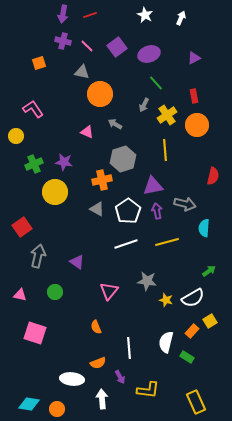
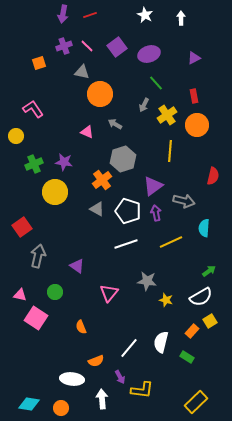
white arrow at (181, 18): rotated 24 degrees counterclockwise
purple cross at (63, 41): moved 1 px right, 5 px down; rotated 35 degrees counterclockwise
yellow line at (165, 150): moved 5 px right, 1 px down; rotated 10 degrees clockwise
orange cross at (102, 180): rotated 24 degrees counterclockwise
purple triangle at (153, 186): rotated 25 degrees counterclockwise
gray arrow at (185, 204): moved 1 px left, 3 px up
white pentagon at (128, 211): rotated 20 degrees counterclockwise
purple arrow at (157, 211): moved 1 px left, 2 px down
yellow line at (167, 242): moved 4 px right; rotated 10 degrees counterclockwise
purple triangle at (77, 262): moved 4 px down
pink triangle at (109, 291): moved 2 px down
white semicircle at (193, 298): moved 8 px right, 1 px up
orange semicircle at (96, 327): moved 15 px left
pink square at (35, 333): moved 1 px right, 15 px up; rotated 15 degrees clockwise
white semicircle at (166, 342): moved 5 px left
white line at (129, 348): rotated 45 degrees clockwise
orange semicircle at (98, 363): moved 2 px left, 2 px up
yellow L-shape at (148, 390): moved 6 px left
yellow rectangle at (196, 402): rotated 70 degrees clockwise
orange circle at (57, 409): moved 4 px right, 1 px up
